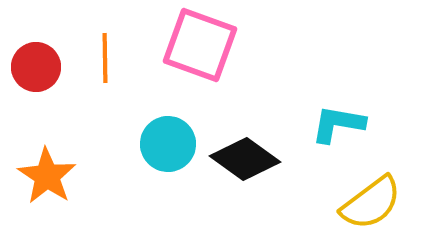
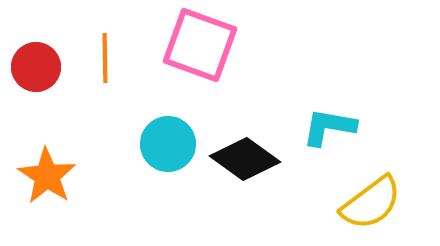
cyan L-shape: moved 9 px left, 3 px down
